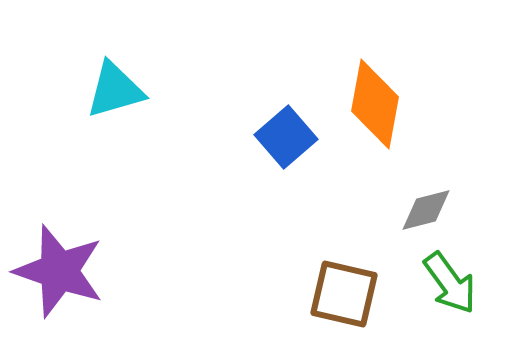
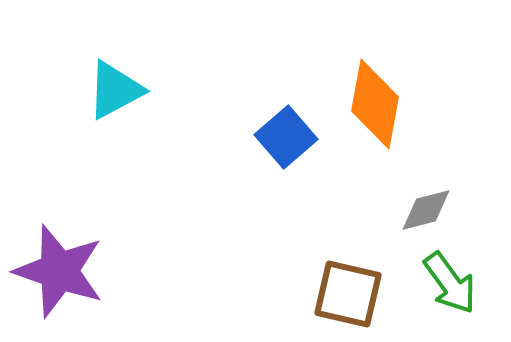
cyan triangle: rotated 12 degrees counterclockwise
brown square: moved 4 px right
